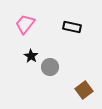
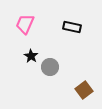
pink trapezoid: rotated 15 degrees counterclockwise
